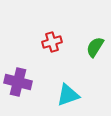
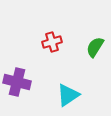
purple cross: moved 1 px left
cyan triangle: rotated 15 degrees counterclockwise
